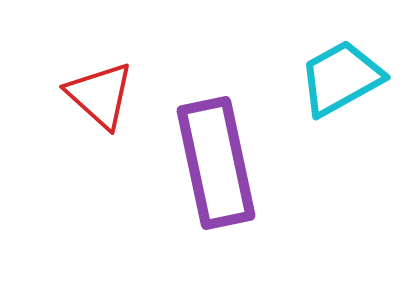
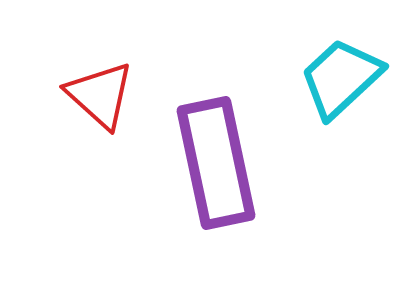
cyan trapezoid: rotated 14 degrees counterclockwise
